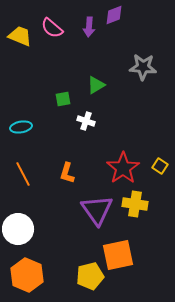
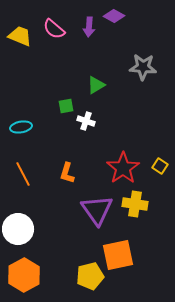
purple diamond: moved 1 px down; rotated 50 degrees clockwise
pink semicircle: moved 2 px right, 1 px down
green square: moved 3 px right, 7 px down
orange hexagon: moved 3 px left; rotated 8 degrees clockwise
